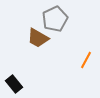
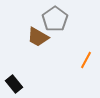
gray pentagon: rotated 10 degrees counterclockwise
brown trapezoid: moved 1 px up
